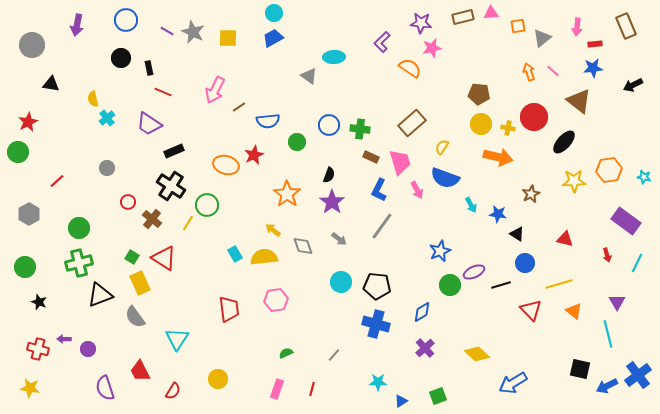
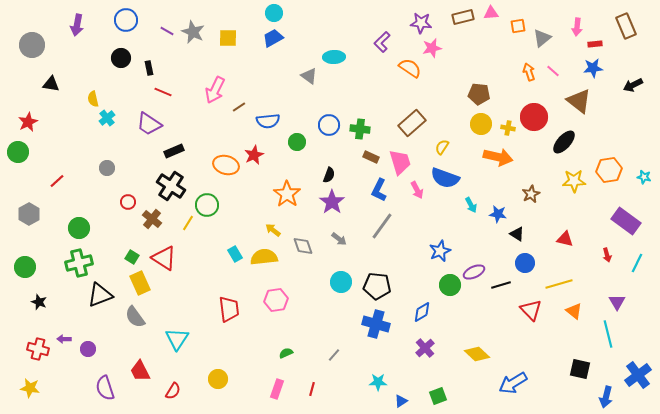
blue arrow at (607, 386): moved 1 px left, 11 px down; rotated 50 degrees counterclockwise
